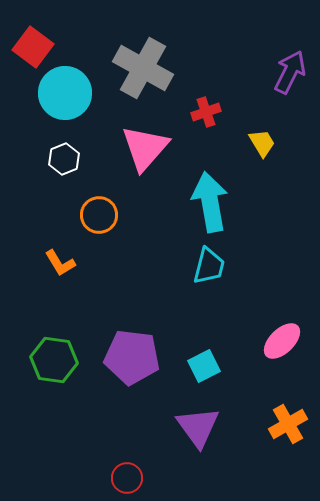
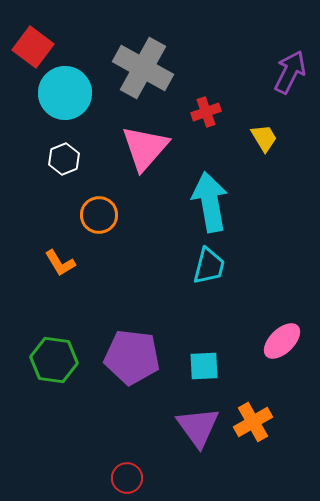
yellow trapezoid: moved 2 px right, 5 px up
cyan square: rotated 24 degrees clockwise
orange cross: moved 35 px left, 2 px up
